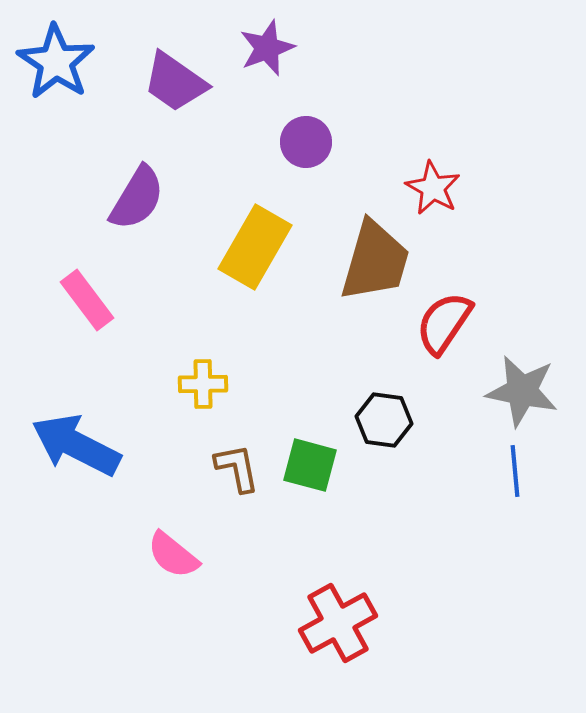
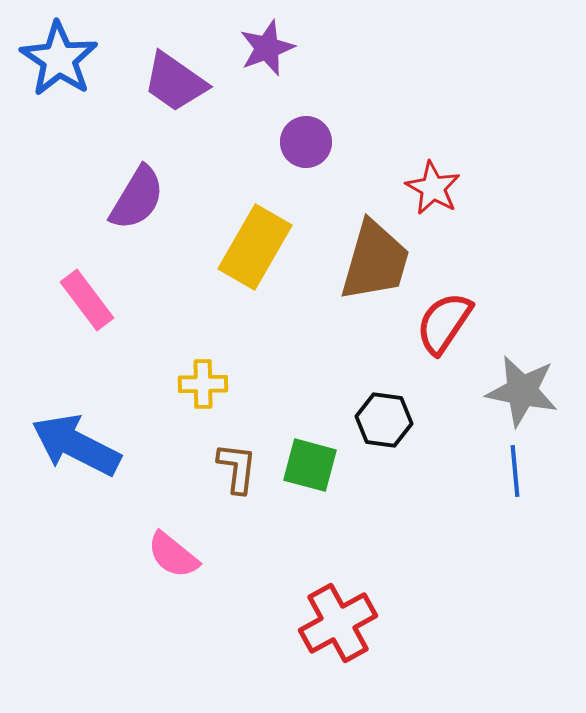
blue star: moved 3 px right, 3 px up
brown L-shape: rotated 18 degrees clockwise
